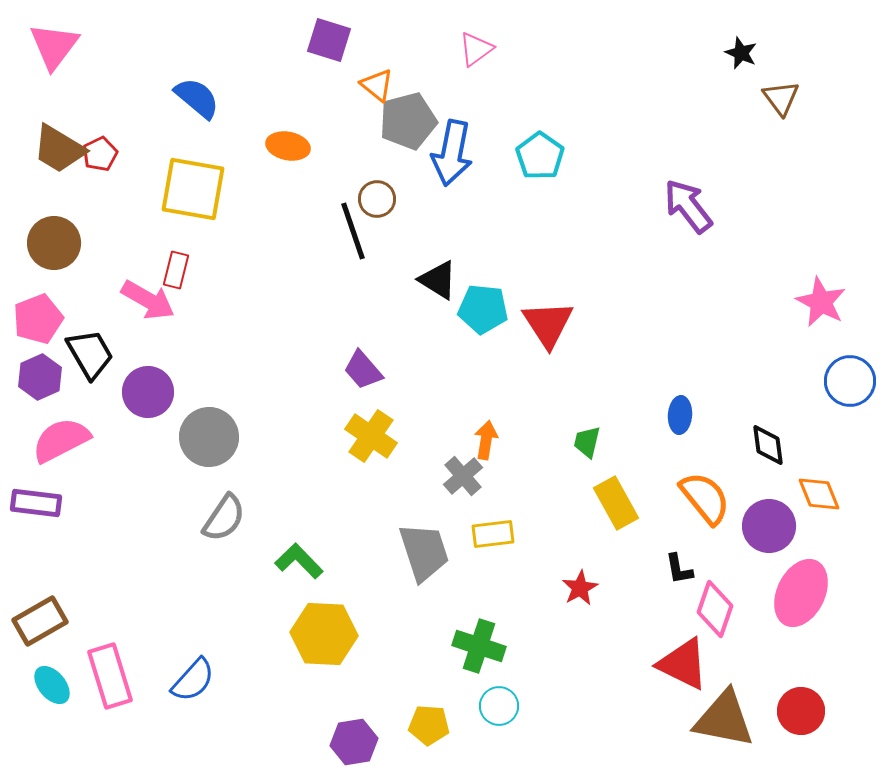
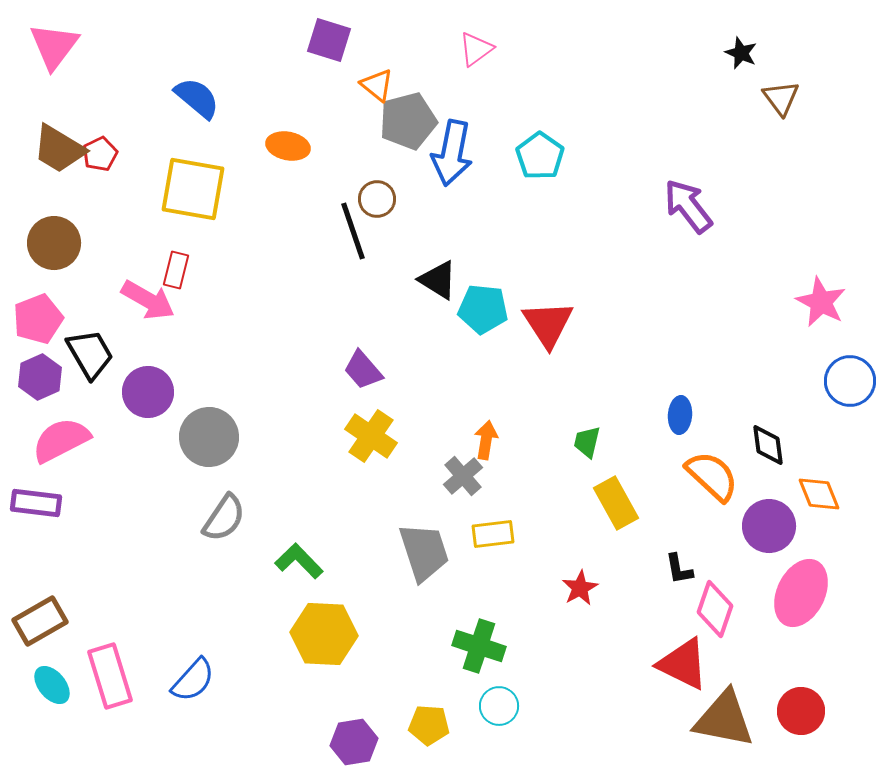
orange semicircle at (705, 498): moved 7 px right, 22 px up; rotated 8 degrees counterclockwise
